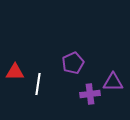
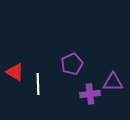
purple pentagon: moved 1 px left, 1 px down
red triangle: rotated 30 degrees clockwise
white line: rotated 10 degrees counterclockwise
